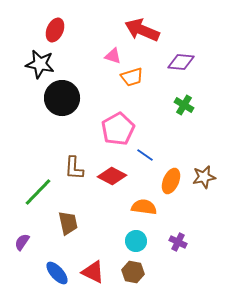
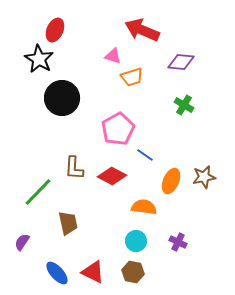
black star: moved 1 px left, 5 px up; rotated 20 degrees clockwise
